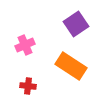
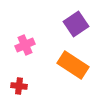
orange rectangle: moved 2 px right, 1 px up
red cross: moved 9 px left
